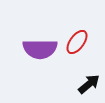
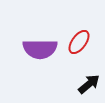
red ellipse: moved 2 px right
